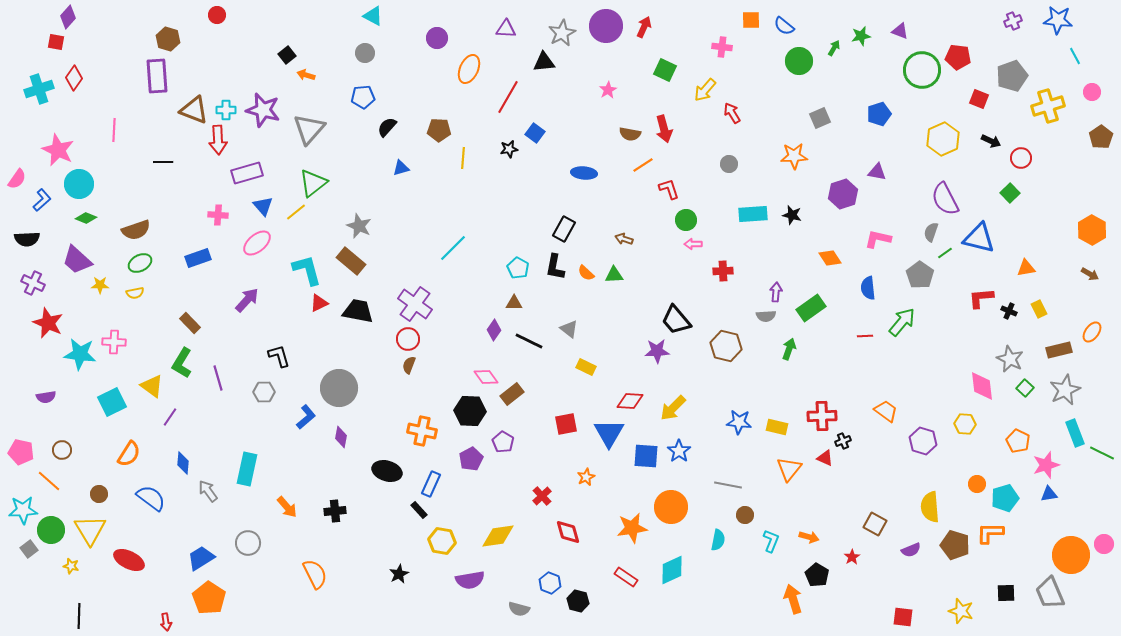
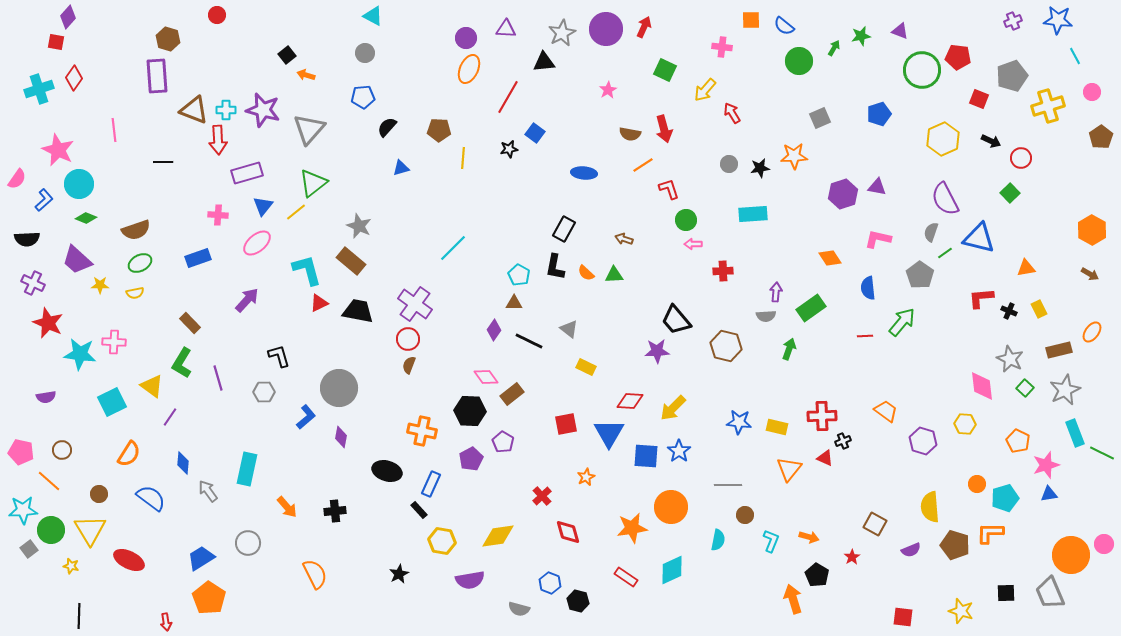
purple circle at (606, 26): moved 3 px down
purple circle at (437, 38): moved 29 px right
pink line at (114, 130): rotated 10 degrees counterclockwise
purple triangle at (877, 172): moved 15 px down
blue L-shape at (42, 200): moved 2 px right
blue triangle at (263, 206): rotated 20 degrees clockwise
black star at (792, 215): moved 32 px left, 47 px up; rotated 24 degrees counterclockwise
cyan pentagon at (518, 268): moved 1 px right, 7 px down
gray line at (728, 485): rotated 12 degrees counterclockwise
